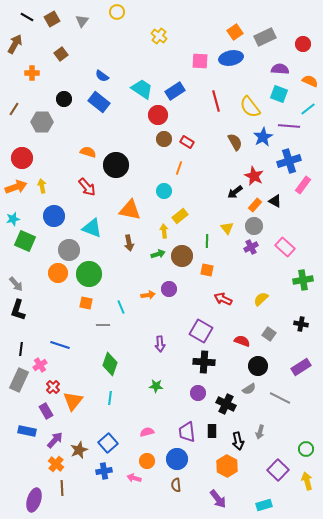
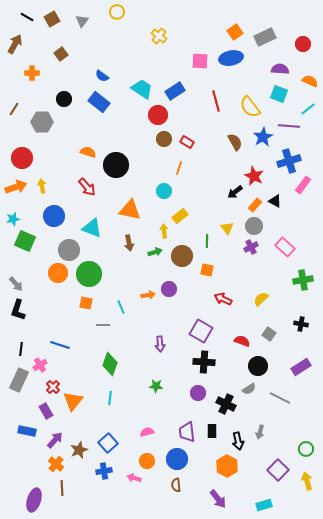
green arrow at (158, 254): moved 3 px left, 2 px up
